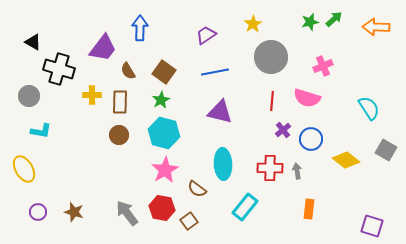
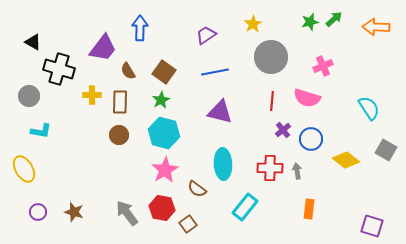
brown square at (189, 221): moved 1 px left, 3 px down
